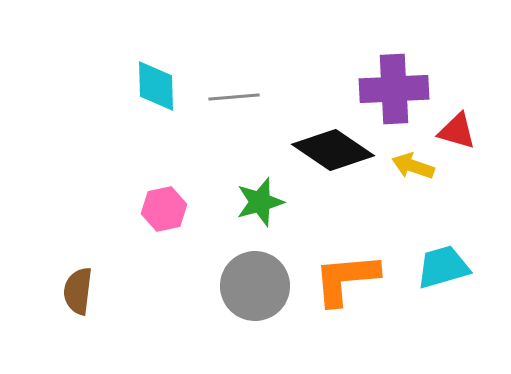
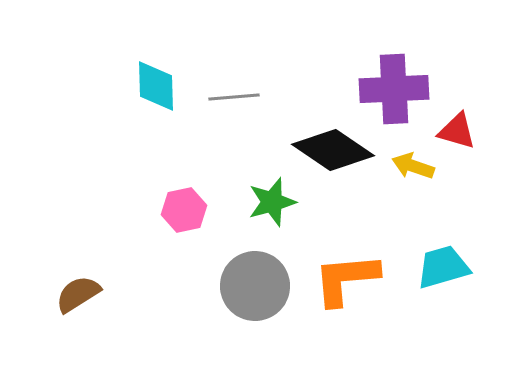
green star: moved 12 px right
pink hexagon: moved 20 px right, 1 px down
brown semicircle: moved 3 px down; rotated 51 degrees clockwise
